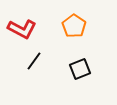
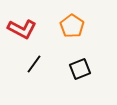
orange pentagon: moved 2 px left
black line: moved 3 px down
